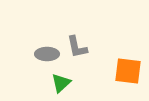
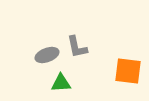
gray ellipse: moved 1 px down; rotated 20 degrees counterclockwise
green triangle: rotated 40 degrees clockwise
